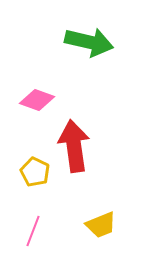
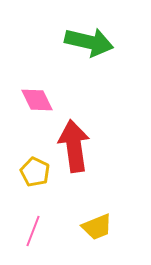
pink diamond: rotated 44 degrees clockwise
yellow trapezoid: moved 4 px left, 2 px down
